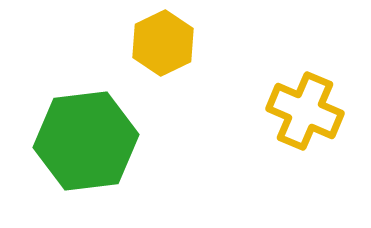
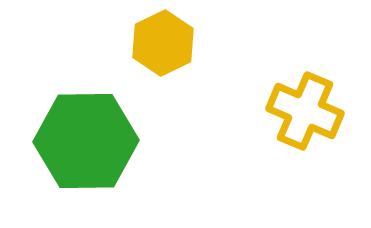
green hexagon: rotated 6 degrees clockwise
